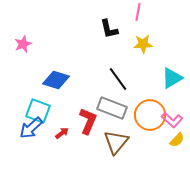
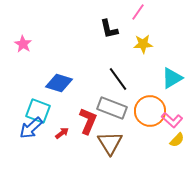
pink line: rotated 24 degrees clockwise
pink star: rotated 18 degrees counterclockwise
blue diamond: moved 3 px right, 3 px down
orange circle: moved 4 px up
brown triangle: moved 6 px left, 1 px down; rotated 12 degrees counterclockwise
